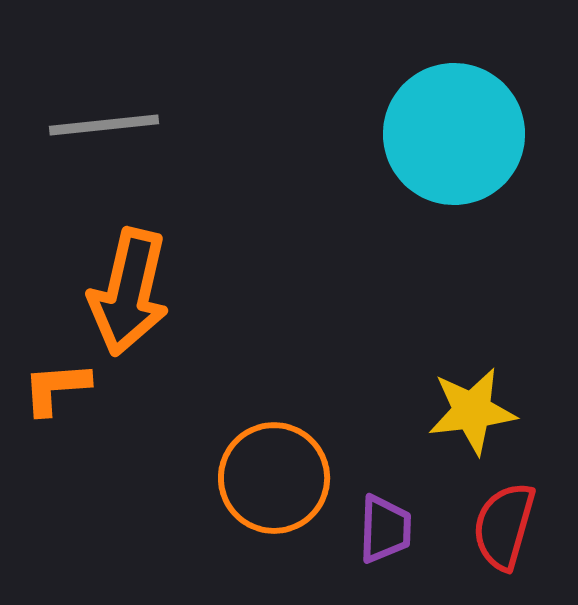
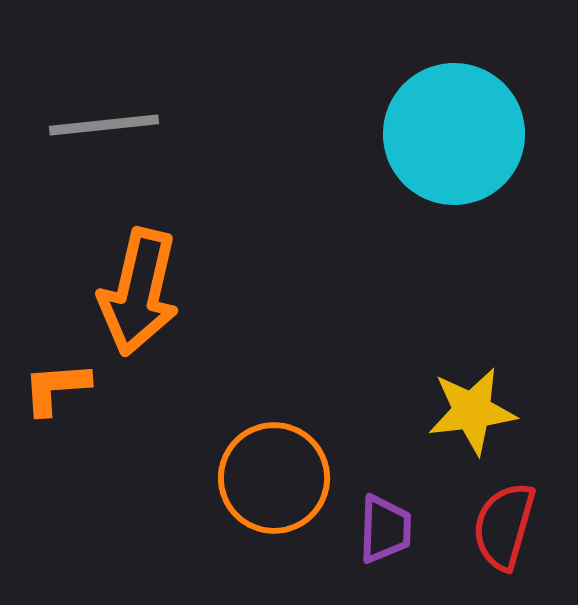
orange arrow: moved 10 px right
